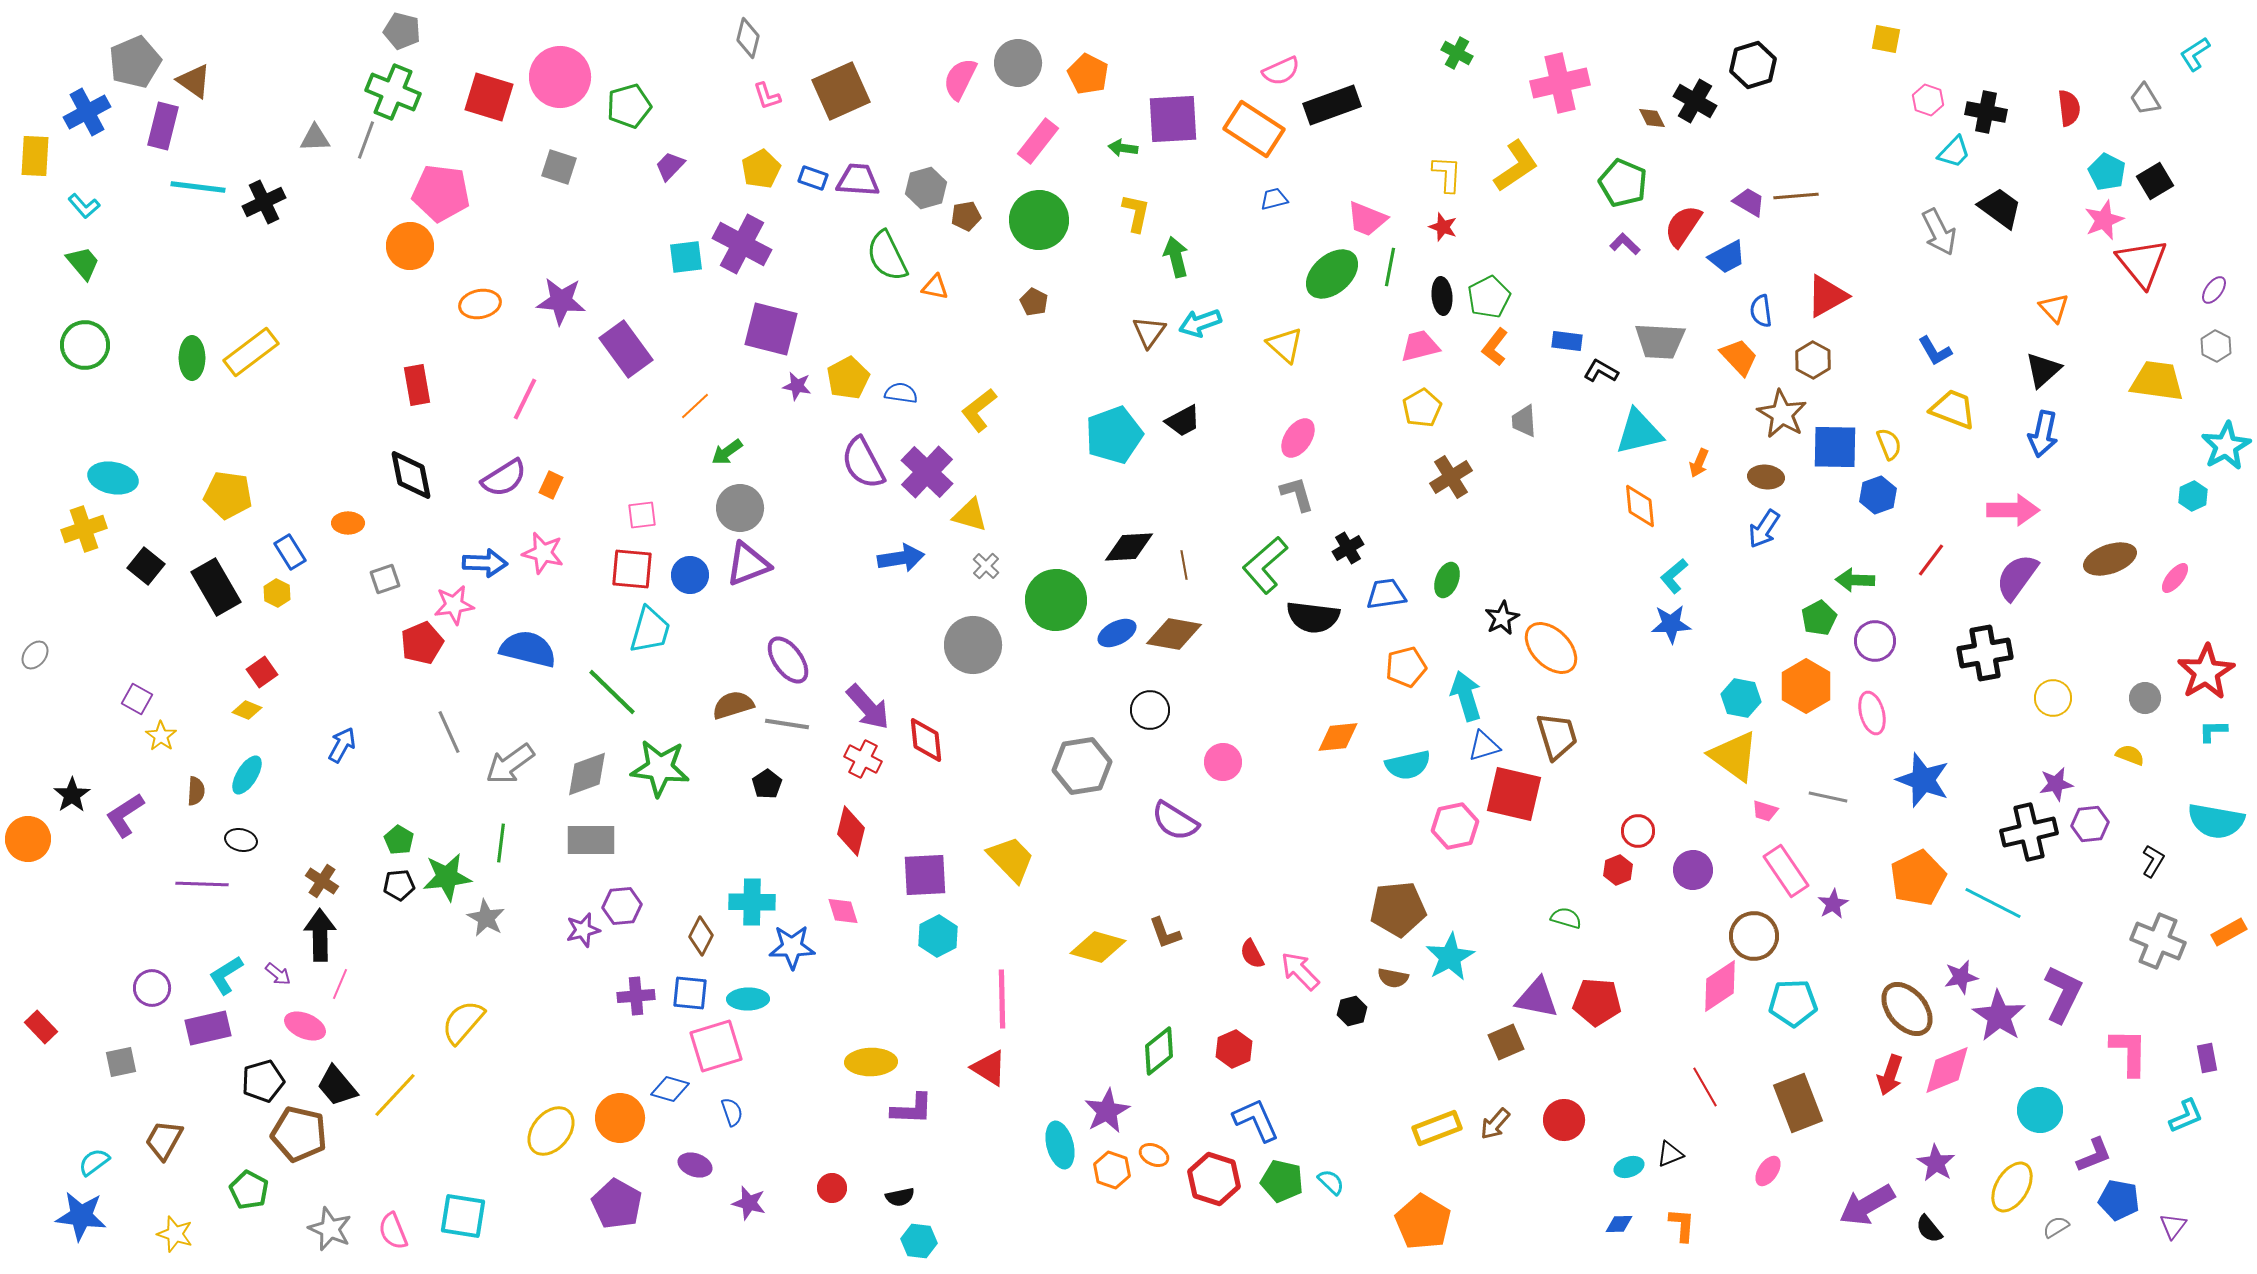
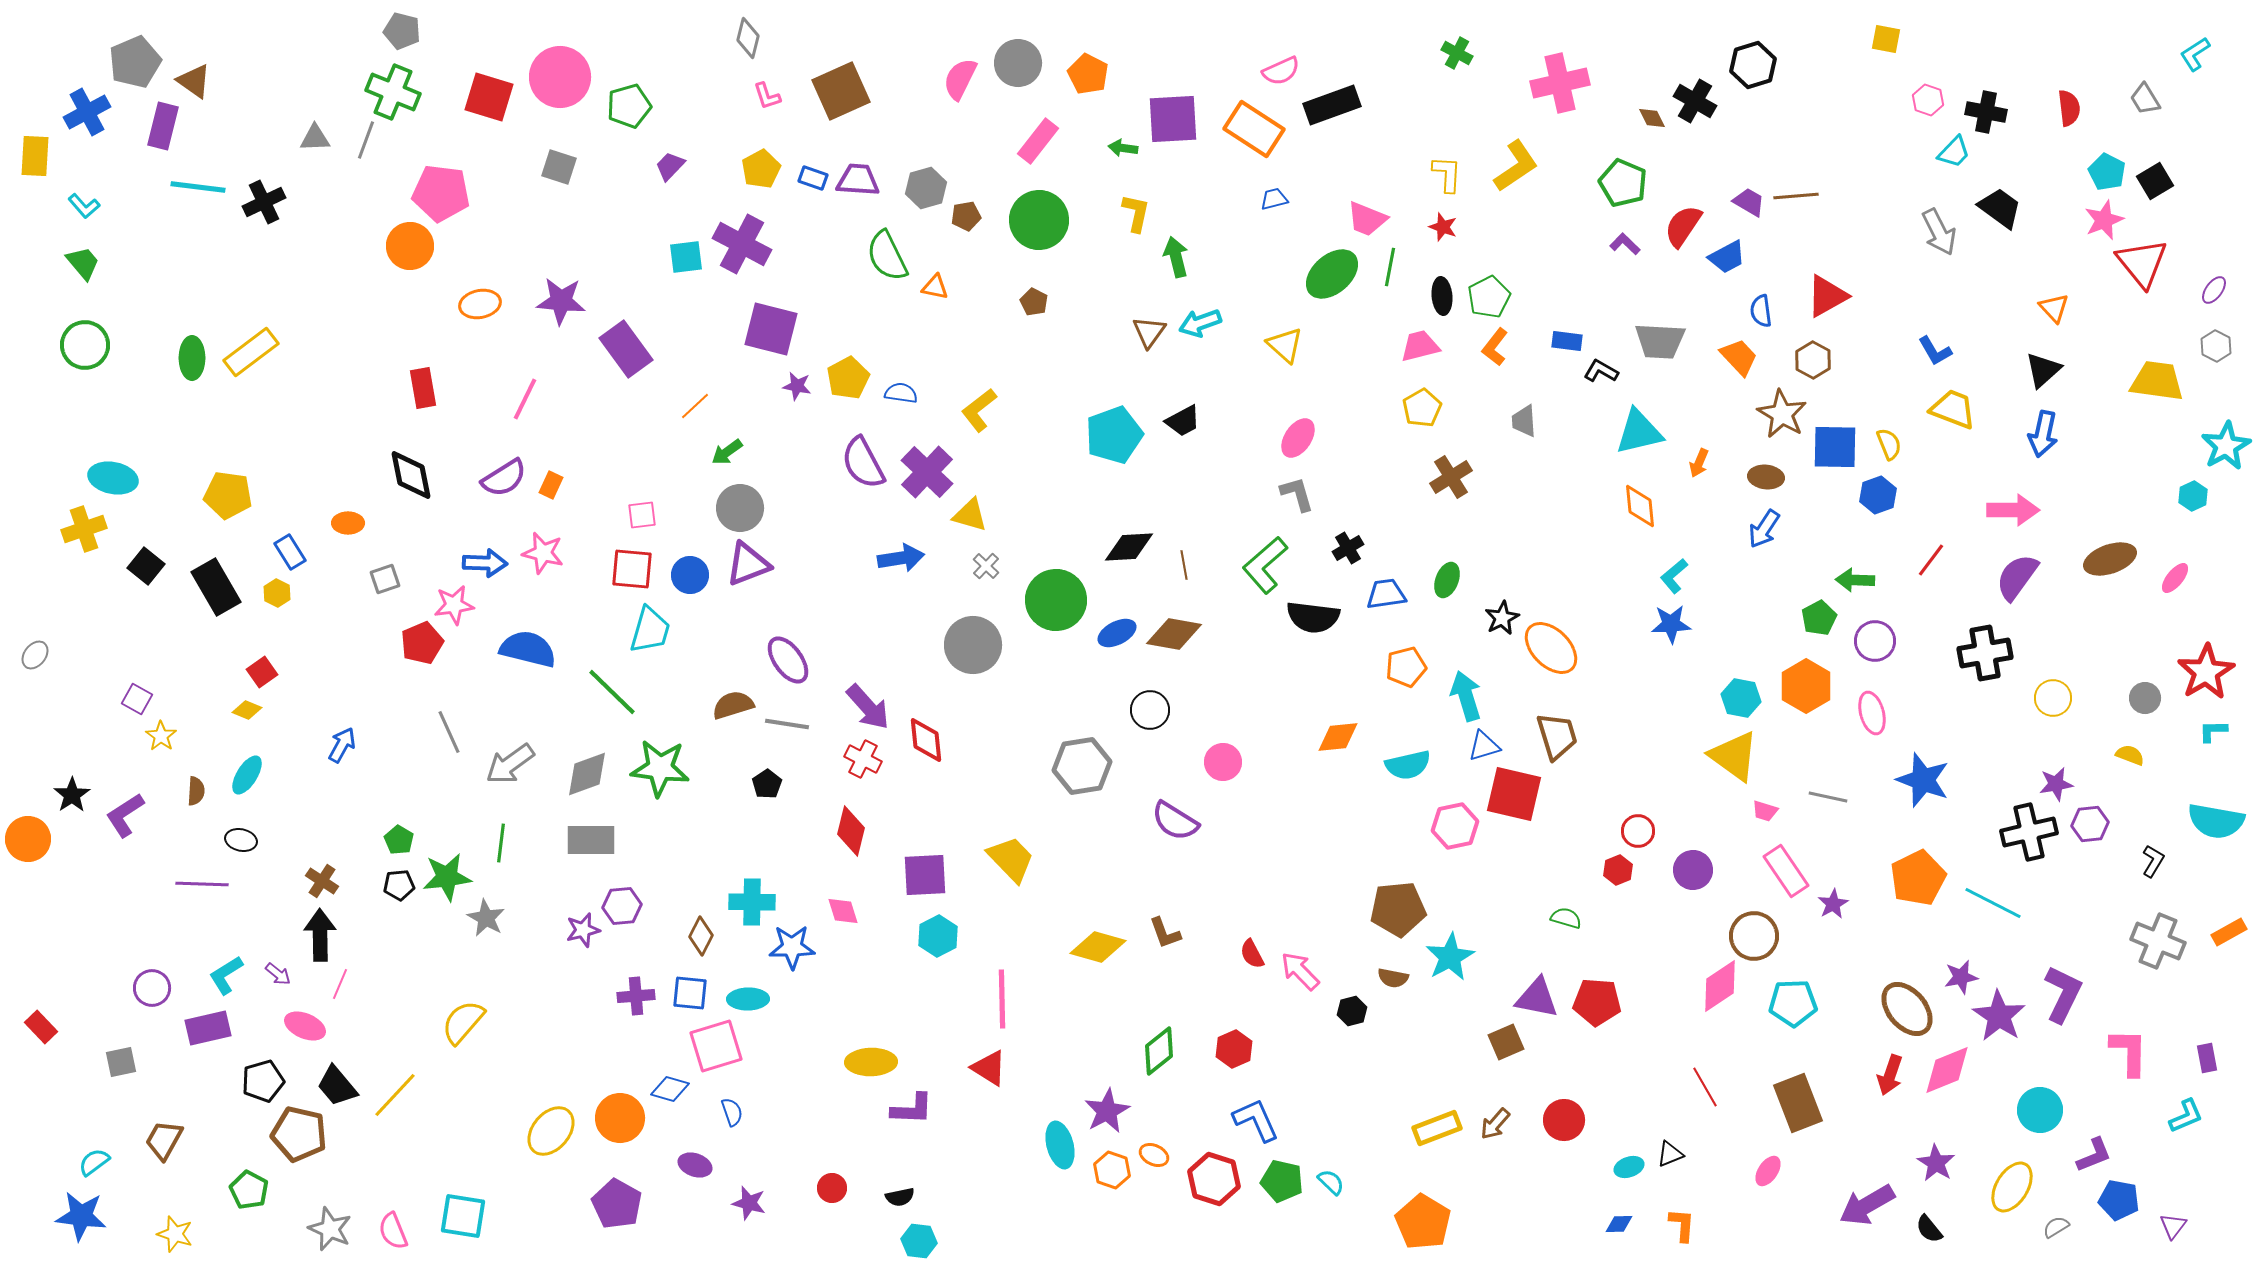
red rectangle at (417, 385): moved 6 px right, 3 px down
